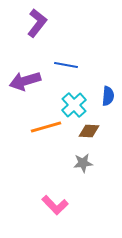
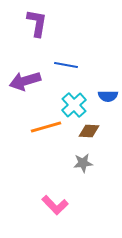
purple L-shape: rotated 28 degrees counterclockwise
blue semicircle: rotated 84 degrees clockwise
